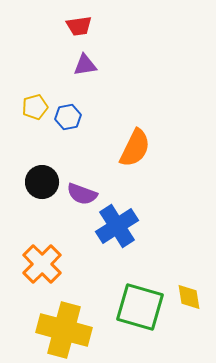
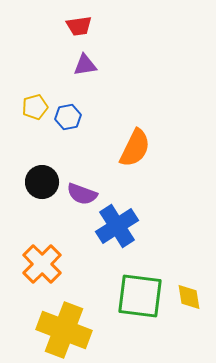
green square: moved 11 px up; rotated 9 degrees counterclockwise
yellow cross: rotated 6 degrees clockwise
